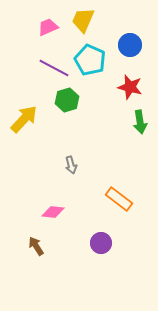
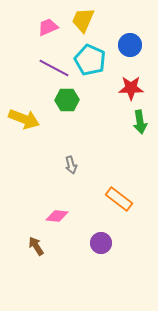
red star: moved 1 px right, 1 px down; rotated 15 degrees counterclockwise
green hexagon: rotated 15 degrees clockwise
yellow arrow: rotated 68 degrees clockwise
pink diamond: moved 4 px right, 4 px down
